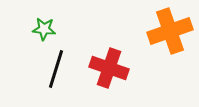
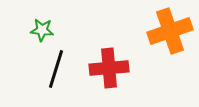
green star: moved 2 px left, 1 px down
red cross: rotated 24 degrees counterclockwise
